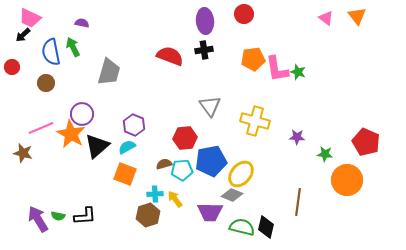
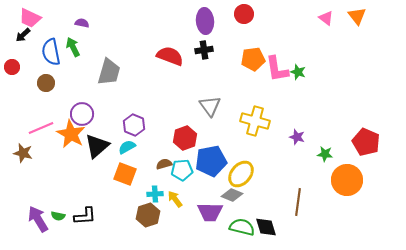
purple star at (297, 137): rotated 14 degrees clockwise
red hexagon at (185, 138): rotated 15 degrees counterclockwise
black diamond at (266, 227): rotated 30 degrees counterclockwise
